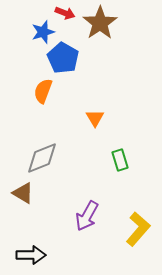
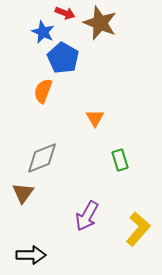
brown star: rotated 16 degrees counterclockwise
blue star: rotated 30 degrees counterclockwise
brown triangle: rotated 35 degrees clockwise
